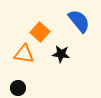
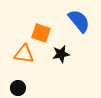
orange square: moved 1 px right, 1 px down; rotated 24 degrees counterclockwise
black star: rotated 18 degrees counterclockwise
